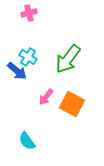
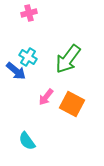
blue arrow: moved 1 px left
